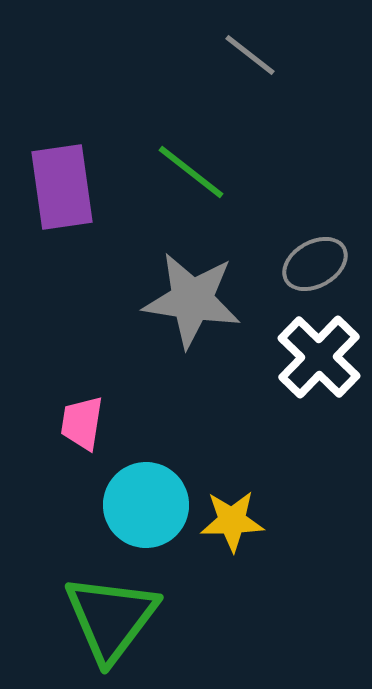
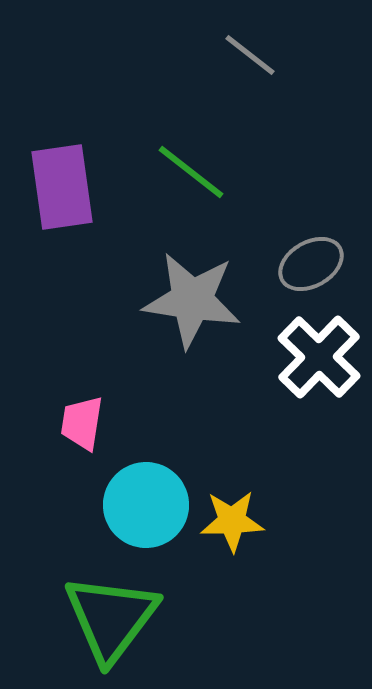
gray ellipse: moved 4 px left
